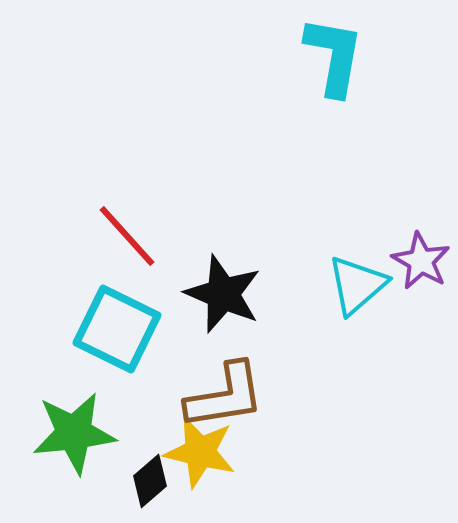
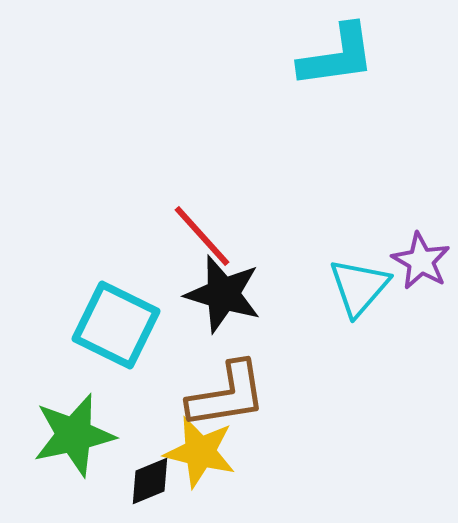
cyan L-shape: moved 3 px right; rotated 72 degrees clockwise
red line: moved 75 px right
cyan triangle: moved 2 px right, 2 px down; rotated 8 degrees counterclockwise
black star: rotated 6 degrees counterclockwise
cyan square: moved 1 px left, 4 px up
brown L-shape: moved 2 px right, 1 px up
green star: moved 2 px down; rotated 6 degrees counterclockwise
black diamond: rotated 18 degrees clockwise
